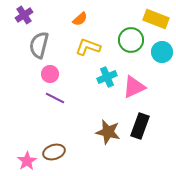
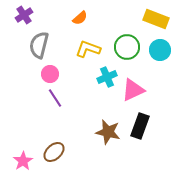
orange semicircle: moved 1 px up
green circle: moved 4 px left, 7 px down
yellow L-shape: moved 2 px down
cyan circle: moved 2 px left, 2 px up
pink triangle: moved 1 px left, 3 px down
purple line: rotated 30 degrees clockwise
brown ellipse: rotated 25 degrees counterclockwise
pink star: moved 4 px left
